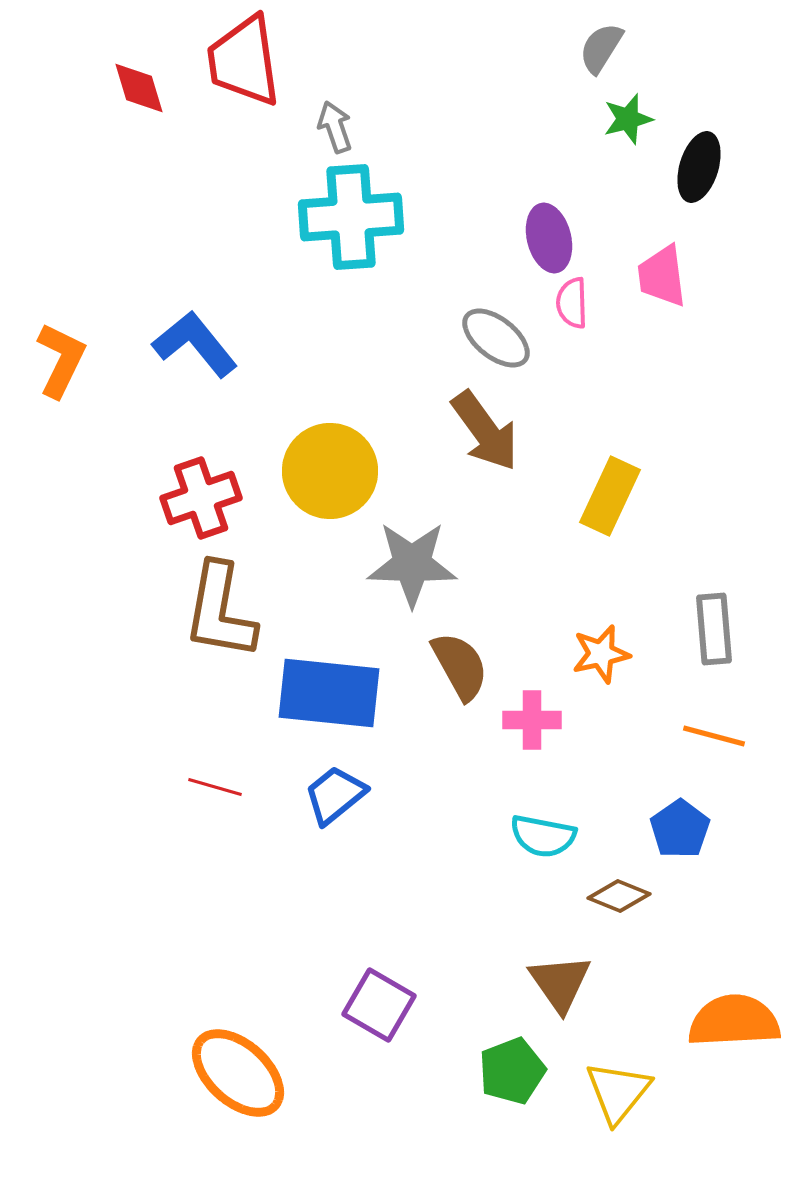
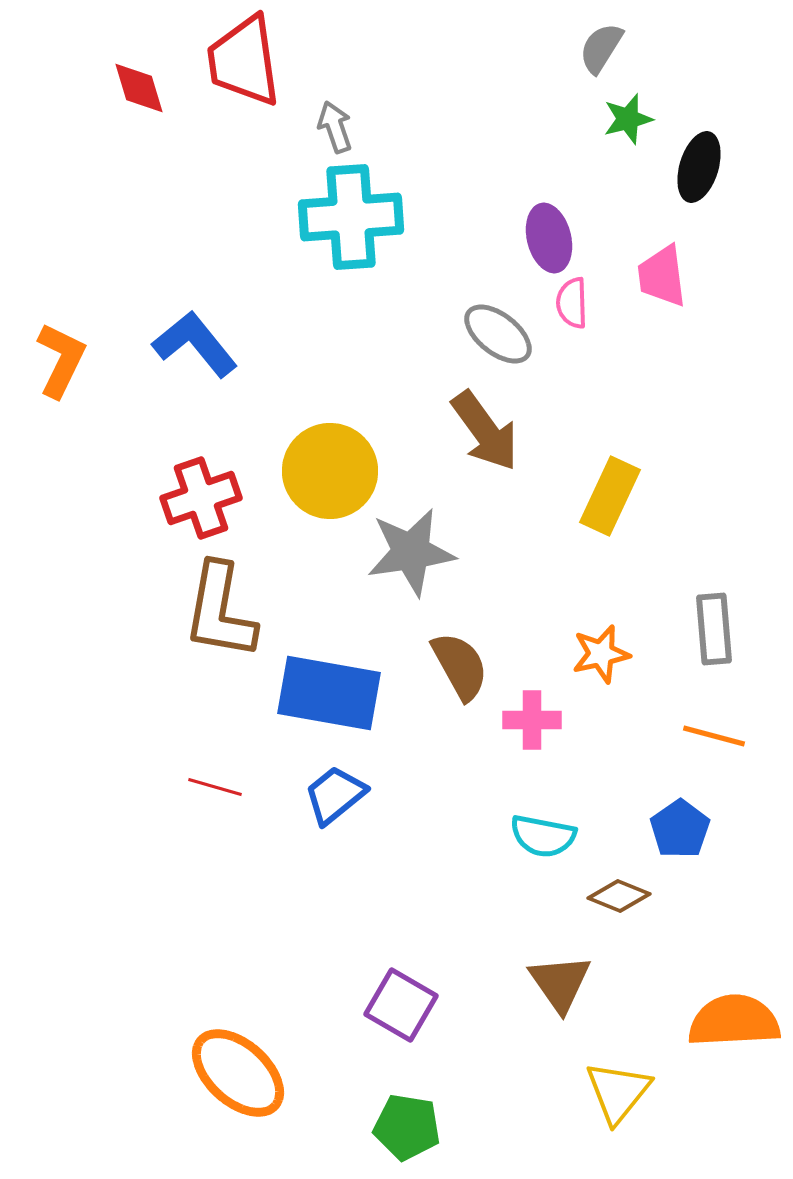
gray ellipse: moved 2 px right, 4 px up
gray star: moved 1 px left, 12 px up; rotated 10 degrees counterclockwise
blue rectangle: rotated 4 degrees clockwise
purple square: moved 22 px right
green pentagon: moved 105 px left, 56 px down; rotated 30 degrees clockwise
